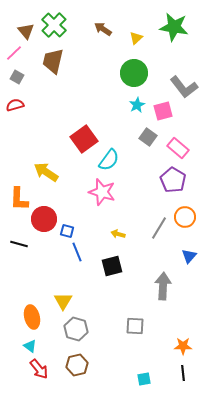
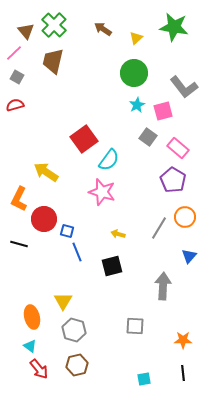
orange L-shape at (19, 199): rotated 25 degrees clockwise
gray hexagon at (76, 329): moved 2 px left, 1 px down
orange star at (183, 346): moved 6 px up
